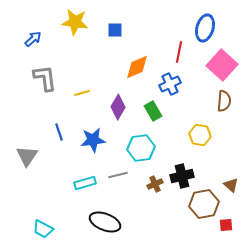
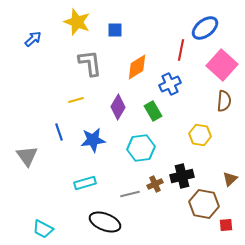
yellow star: moved 2 px right; rotated 12 degrees clockwise
blue ellipse: rotated 36 degrees clockwise
red line: moved 2 px right, 2 px up
orange diamond: rotated 8 degrees counterclockwise
gray L-shape: moved 45 px right, 15 px up
yellow line: moved 6 px left, 7 px down
gray triangle: rotated 10 degrees counterclockwise
gray line: moved 12 px right, 19 px down
brown triangle: moved 1 px left, 6 px up; rotated 35 degrees clockwise
brown hexagon: rotated 20 degrees clockwise
